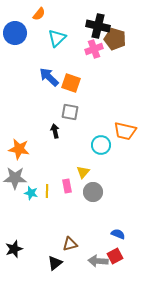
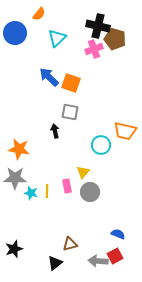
gray circle: moved 3 px left
